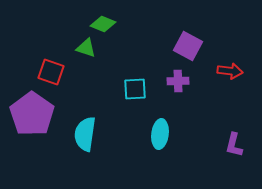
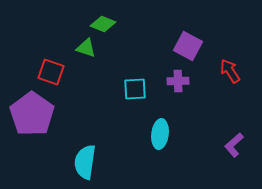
red arrow: rotated 130 degrees counterclockwise
cyan semicircle: moved 28 px down
purple L-shape: rotated 35 degrees clockwise
